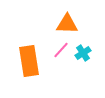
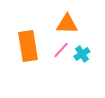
cyan cross: moved 1 px left, 1 px down
orange rectangle: moved 1 px left, 15 px up
